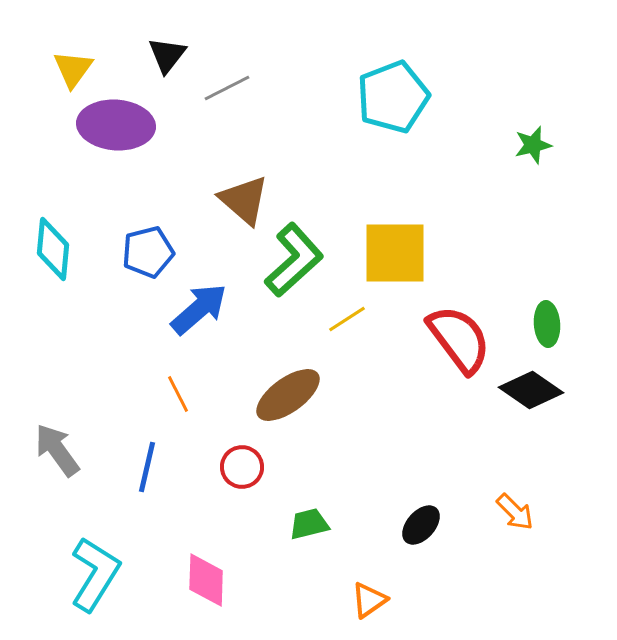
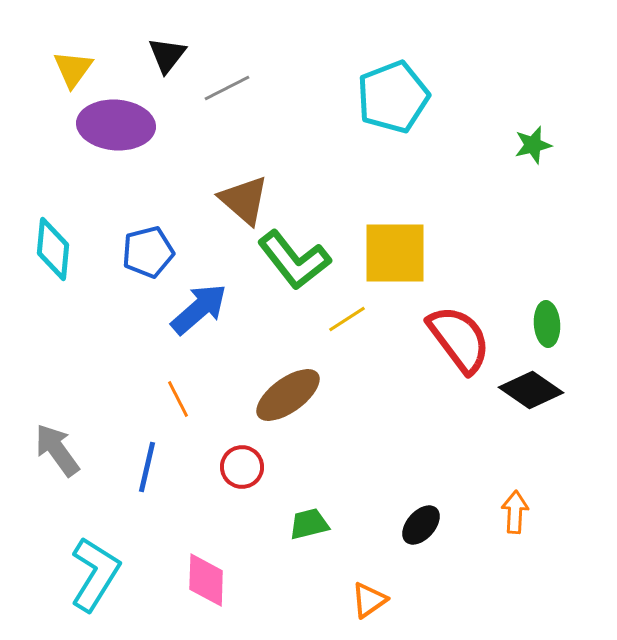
green L-shape: rotated 94 degrees clockwise
orange line: moved 5 px down
orange arrow: rotated 132 degrees counterclockwise
